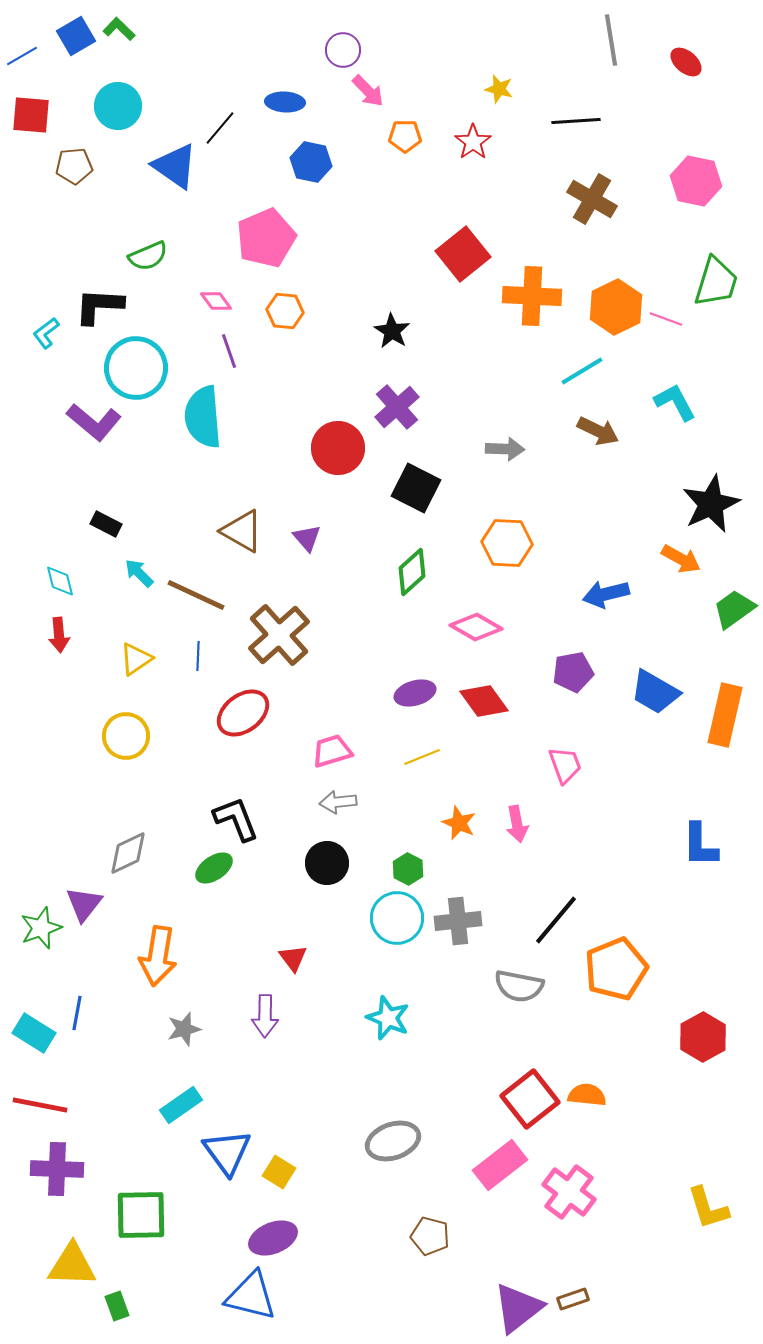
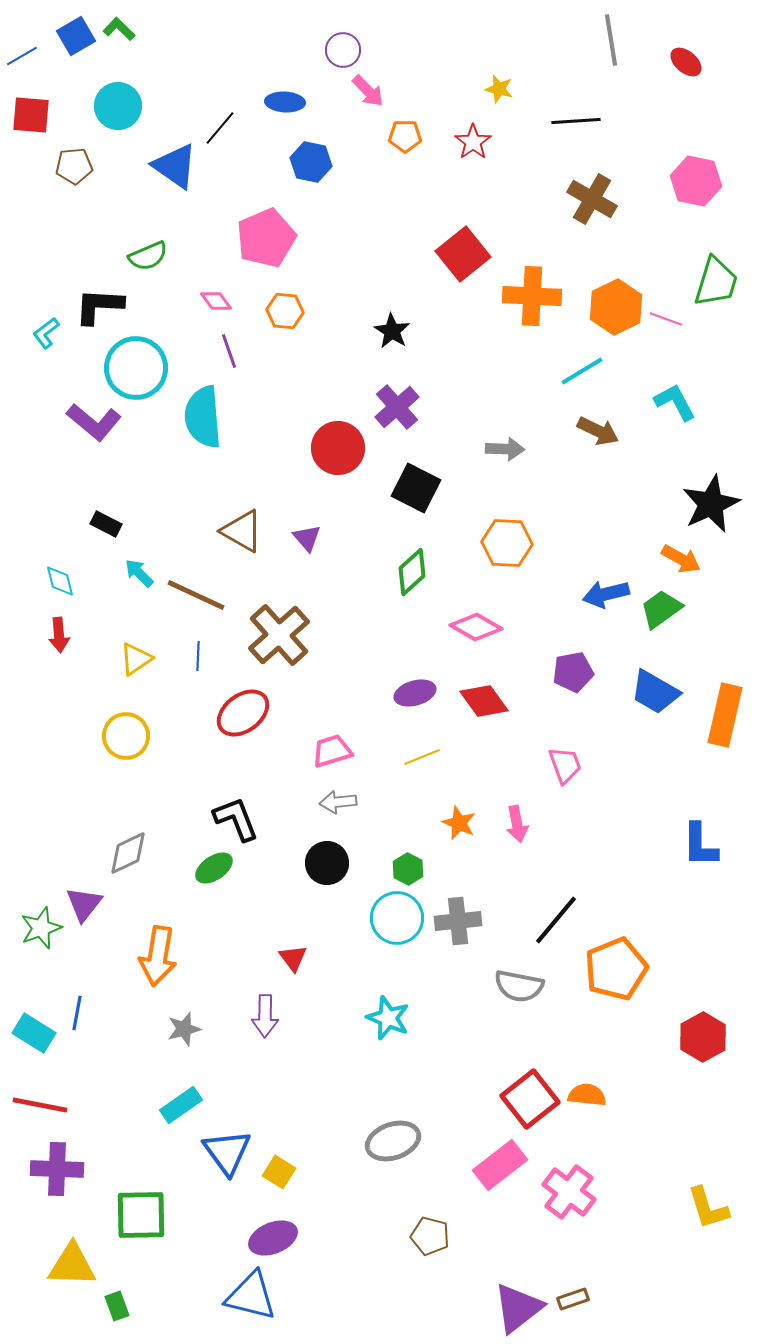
green trapezoid at (734, 609): moved 73 px left
